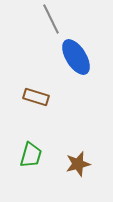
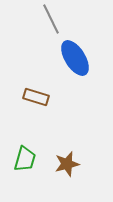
blue ellipse: moved 1 px left, 1 px down
green trapezoid: moved 6 px left, 4 px down
brown star: moved 11 px left
